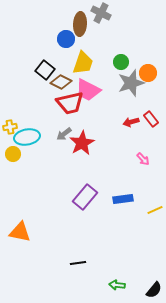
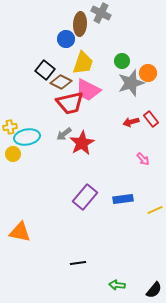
green circle: moved 1 px right, 1 px up
